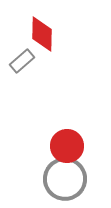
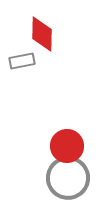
gray rectangle: rotated 30 degrees clockwise
gray circle: moved 3 px right, 1 px up
